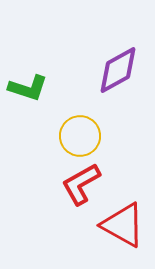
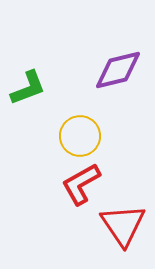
purple diamond: rotated 15 degrees clockwise
green L-shape: rotated 39 degrees counterclockwise
red triangle: rotated 27 degrees clockwise
